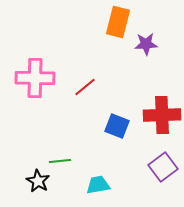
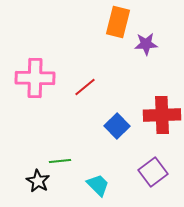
blue square: rotated 25 degrees clockwise
purple square: moved 10 px left, 5 px down
cyan trapezoid: rotated 55 degrees clockwise
